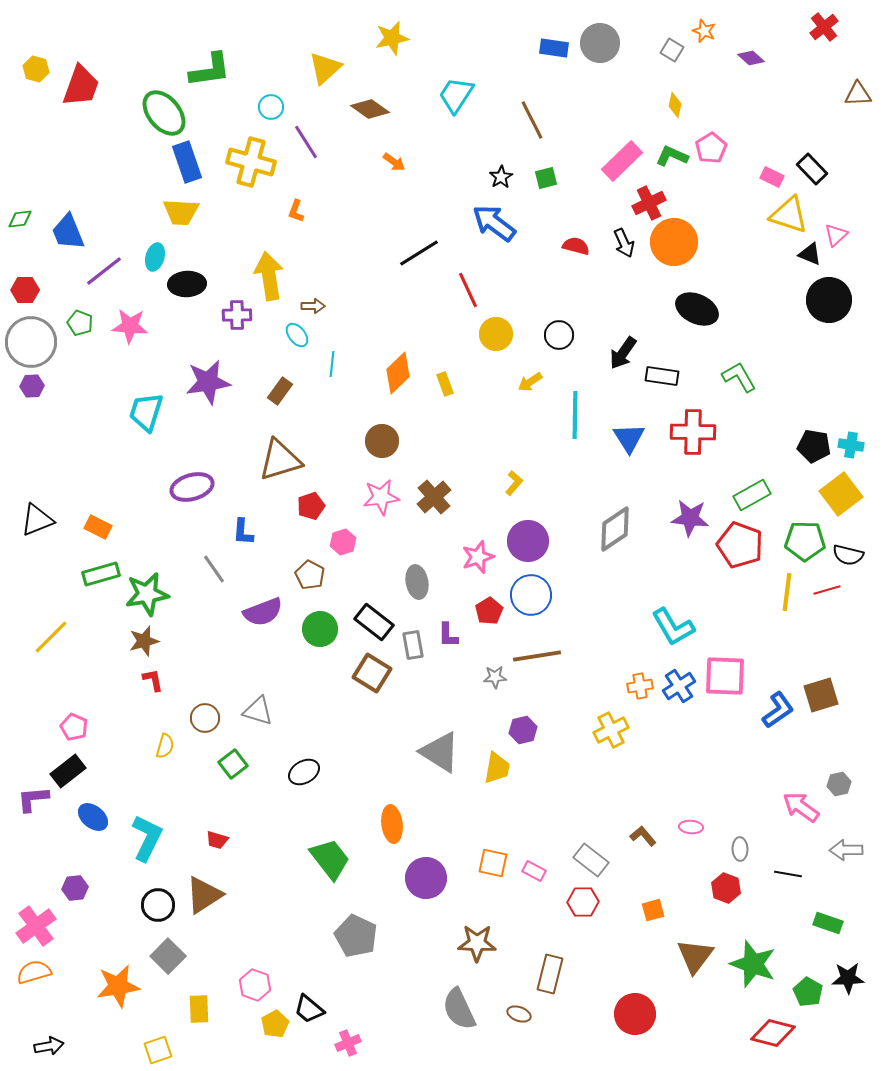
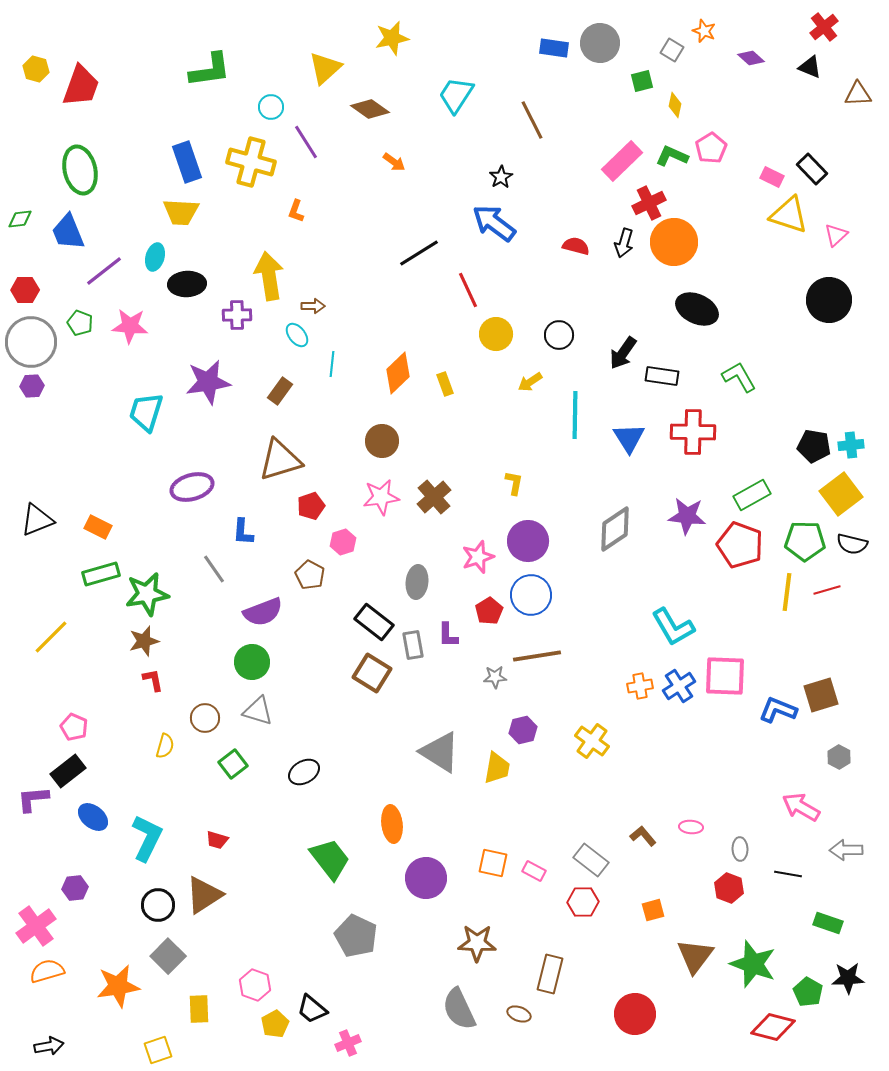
green ellipse at (164, 113): moved 84 px left, 57 px down; rotated 27 degrees clockwise
green square at (546, 178): moved 96 px right, 97 px up
black arrow at (624, 243): rotated 40 degrees clockwise
black triangle at (810, 254): moved 187 px up
cyan cross at (851, 445): rotated 15 degrees counterclockwise
yellow L-shape at (514, 483): rotated 30 degrees counterclockwise
purple star at (690, 518): moved 3 px left, 2 px up
black semicircle at (848, 555): moved 4 px right, 11 px up
gray ellipse at (417, 582): rotated 16 degrees clockwise
green circle at (320, 629): moved 68 px left, 33 px down
blue L-shape at (778, 710): rotated 123 degrees counterclockwise
yellow cross at (611, 730): moved 19 px left, 11 px down; rotated 28 degrees counterclockwise
gray hexagon at (839, 784): moved 27 px up; rotated 20 degrees counterclockwise
pink arrow at (801, 807): rotated 6 degrees counterclockwise
red hexagon at (726, 888): moved 3 px right
orange semicircle at (34, 972): moved 13 px right, 1 px up
black trapezoid at (309, 1009): moved 3 px right
red diamond at (773, 1033): moved 6 px up
